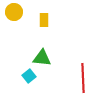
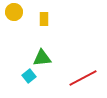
yellow rectangle: moved 1 px up
green triangle: rotated 12 degrees counterclockwise
red line: rotated 64 degrees clockwise
